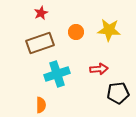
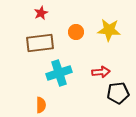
brown rectangle: rotated 12 degrees clockwise
red arrow: moved 2 px right, 3 px down
cyan cross: moved 2 px right, 1 px up
